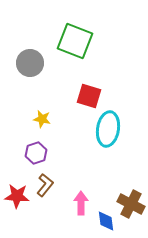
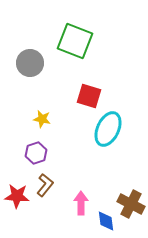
cyan ellipse: rotated 16 degrees clockwise
